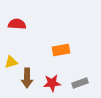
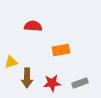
red semicircle: moved 16 px right, 2 px down
